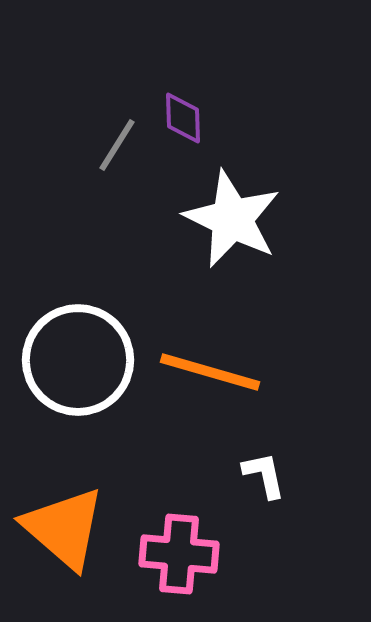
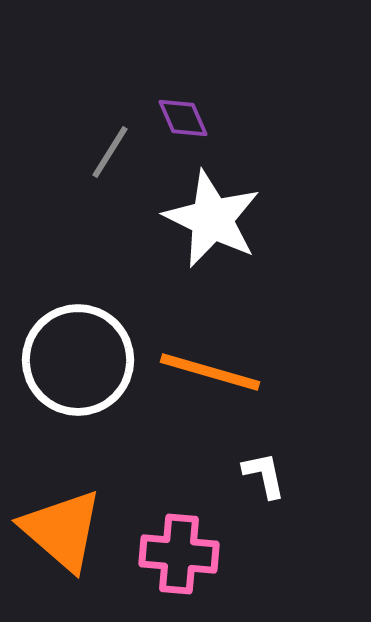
purple diamond: rotated 22 degrees counterclockwise
gray line: moved 7 px left, 7 px down
white star: moved 20 px left
orange triangle: moved 2 px left, 2 px down
